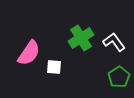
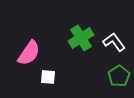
white square: moved 6 px left, 10 px down
green pentagon: moved 1 px up
